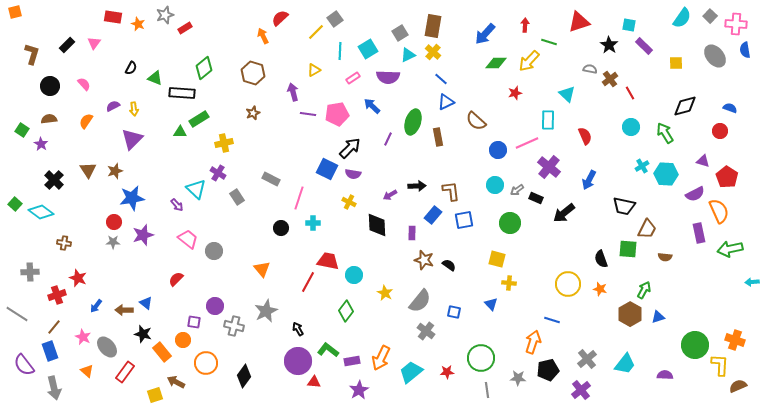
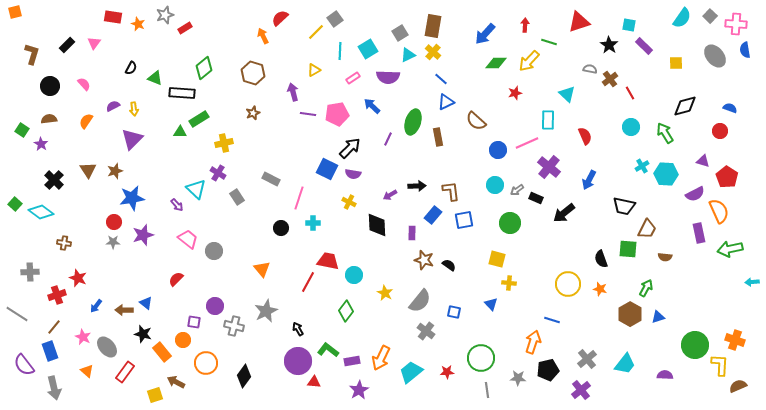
green arrow at (644, 290): moved 2 px right, 2 px up
